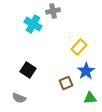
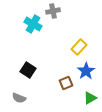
green triangle: rotated 24 degrees counterclockwise
